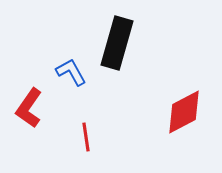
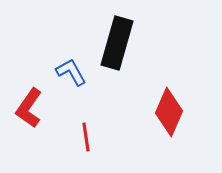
red diamond: moved 15 px left; rotated 39 degrees counterclockwise
